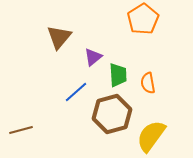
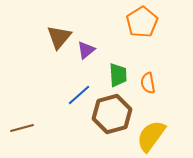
orange pentagon: moved 1 px left, 3 px down
purple triangle: moved 7 px left, 7 px up
blue line: moved 3 px right, 3 px down
brown line: moved 1 px right, 2 px up
